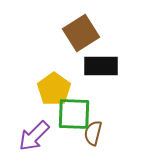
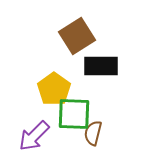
brown square: moved 4 px left, 3 px down
